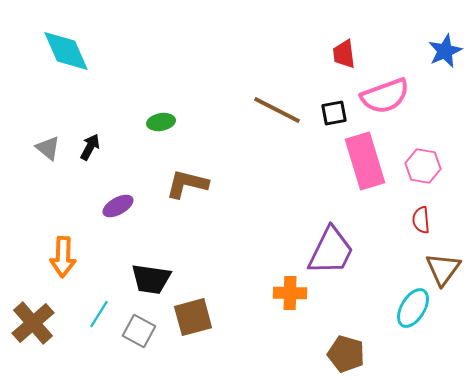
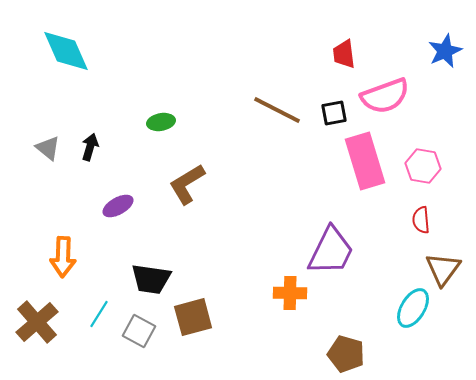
black arrow: rotated 12 degrees counterclockwise
brown L-shape: rotated 45 degrees counterclockwise
brown cross: moved 4 px right, 1 px up
